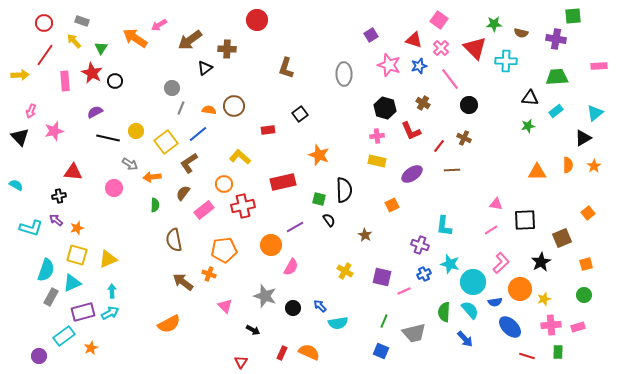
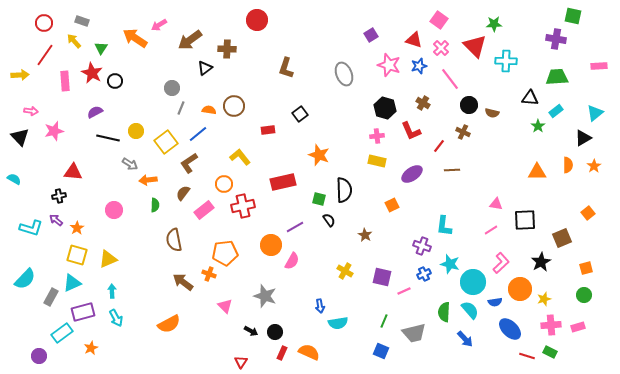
green square at (573, 16): rotated 18 degrees clockwise
brown semicircle at (521, 33): moved 29 px left, 80 px down
red triangle at (475, 48): moved 2 px up
gray ellipse at (344, 74): rotated 20 degrees counterclockwise
pink arrow at (31, 111): rotated 104 degrees counterclockwise
green star at (528, 126): moved 10 px right; rotated 24 degrees counterclockwise
brown cross at (464, 138): moved 1 px left, 6 px up
yellow L-shape at (240, 157): rotated 10 degrees clockwise
orange arrow at (152, 177): moved 4 px left, 3 px down
cyan semicircle at (16, 185): moved 2 px left, 6 px up
pink circle at (114, 188): moved 22 px down
orange star at (77, 228): rotated 16 degrees counterclockwise
purple cross at (420, 245): moved 2 px right, 1 px down
orange pentagon at (224, 250): moved 1 px right, 3 px down
orange square at (586, 264): moved 4 px down
pink semicircle at (291, 267): moved 1 px right, 6 px up
cyan semicircle at (46, 270): moved 21 px left, 9 px down; rotated 25 degrees clockwise
blue arrow at (320, 306): rotated 144 degrees counterclockwise
black circle at (293, 308): moved 18 px left, 24 px down
cyan arrow at (110, 313): moved 6 px right, 5 px down; rotated 90 degrees clockwise
blue ellipse at (510, 327): moved 2 px down
black arrow at (253, 330): moved 2 px left, 1 px down
cyan rectangle at (64, 336): moved 2 px left, 3 px up
green rectangle at (558, 352): moved 8 px left; rotated 64 degrees counterclockwise
